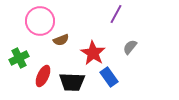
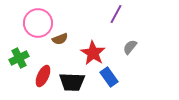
pink circle: moved 2 px left, 2 px down
brown semicircle: moved 1 px left, 1 px up
